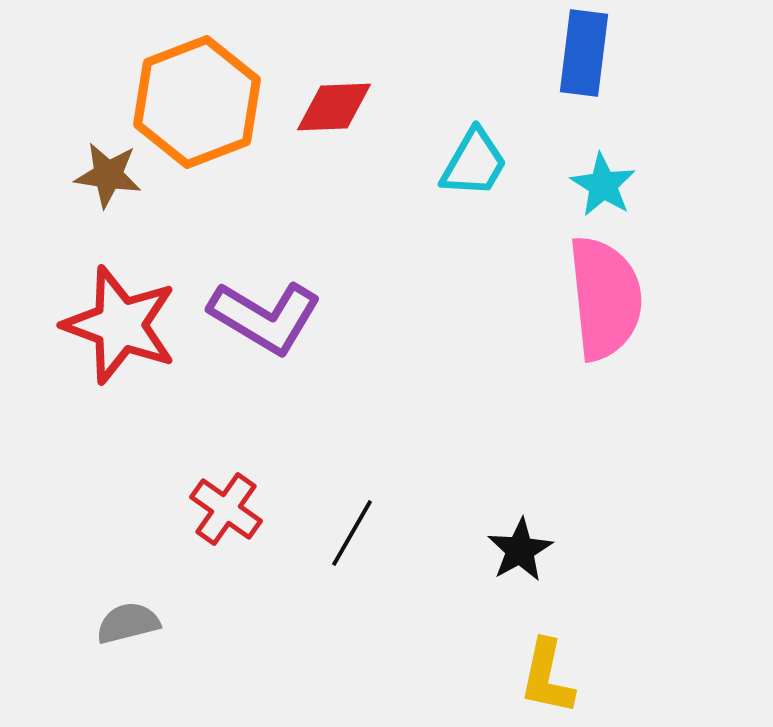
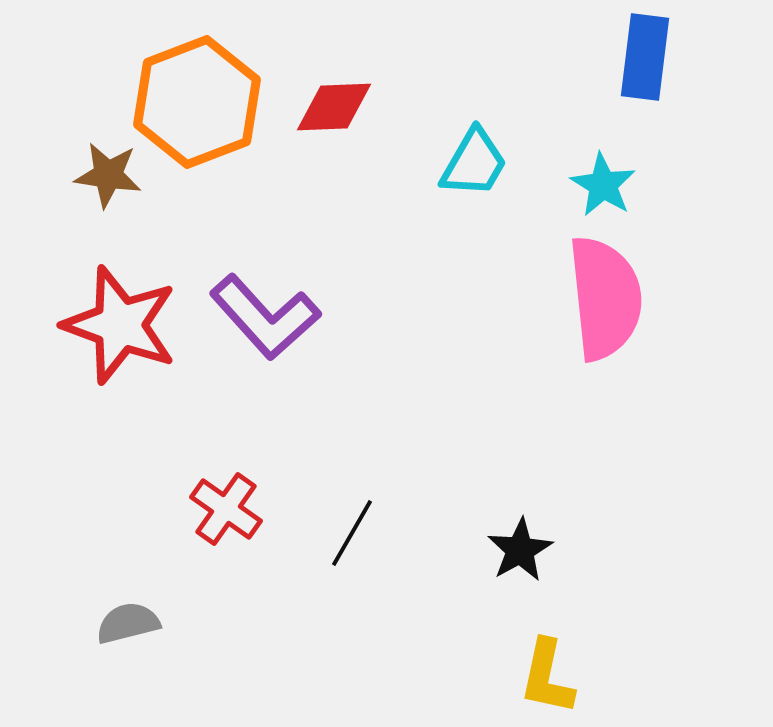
blue rectangle: moved 61 px right, 4 px down
purple L-shape: rotated 17 degrees clockwise
